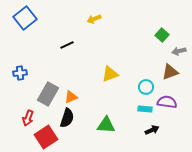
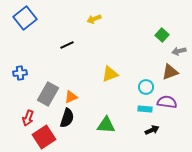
red square: moved 2 px left
